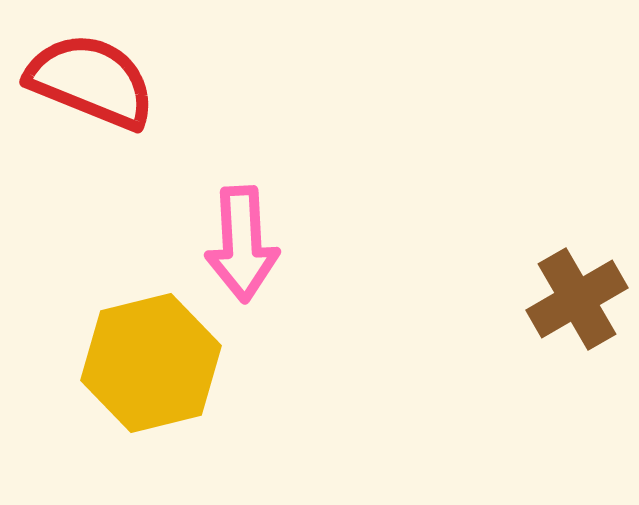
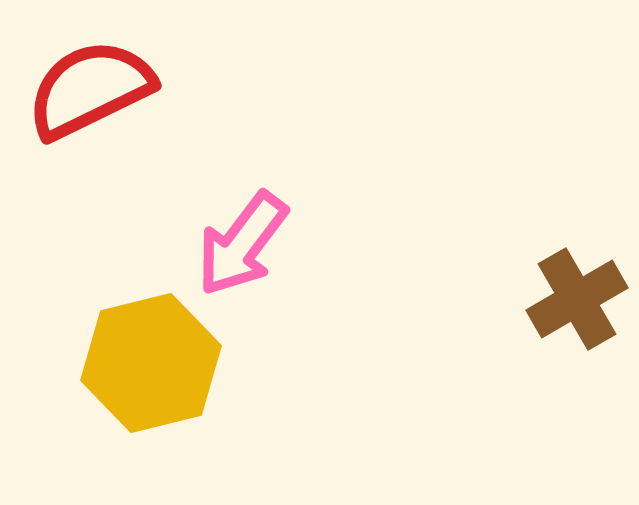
red semicircle: moved 1 px left, 8 px down; rotated 48 degrees counterclockwise
pink arrow: rotated 40 degrees clockwise
